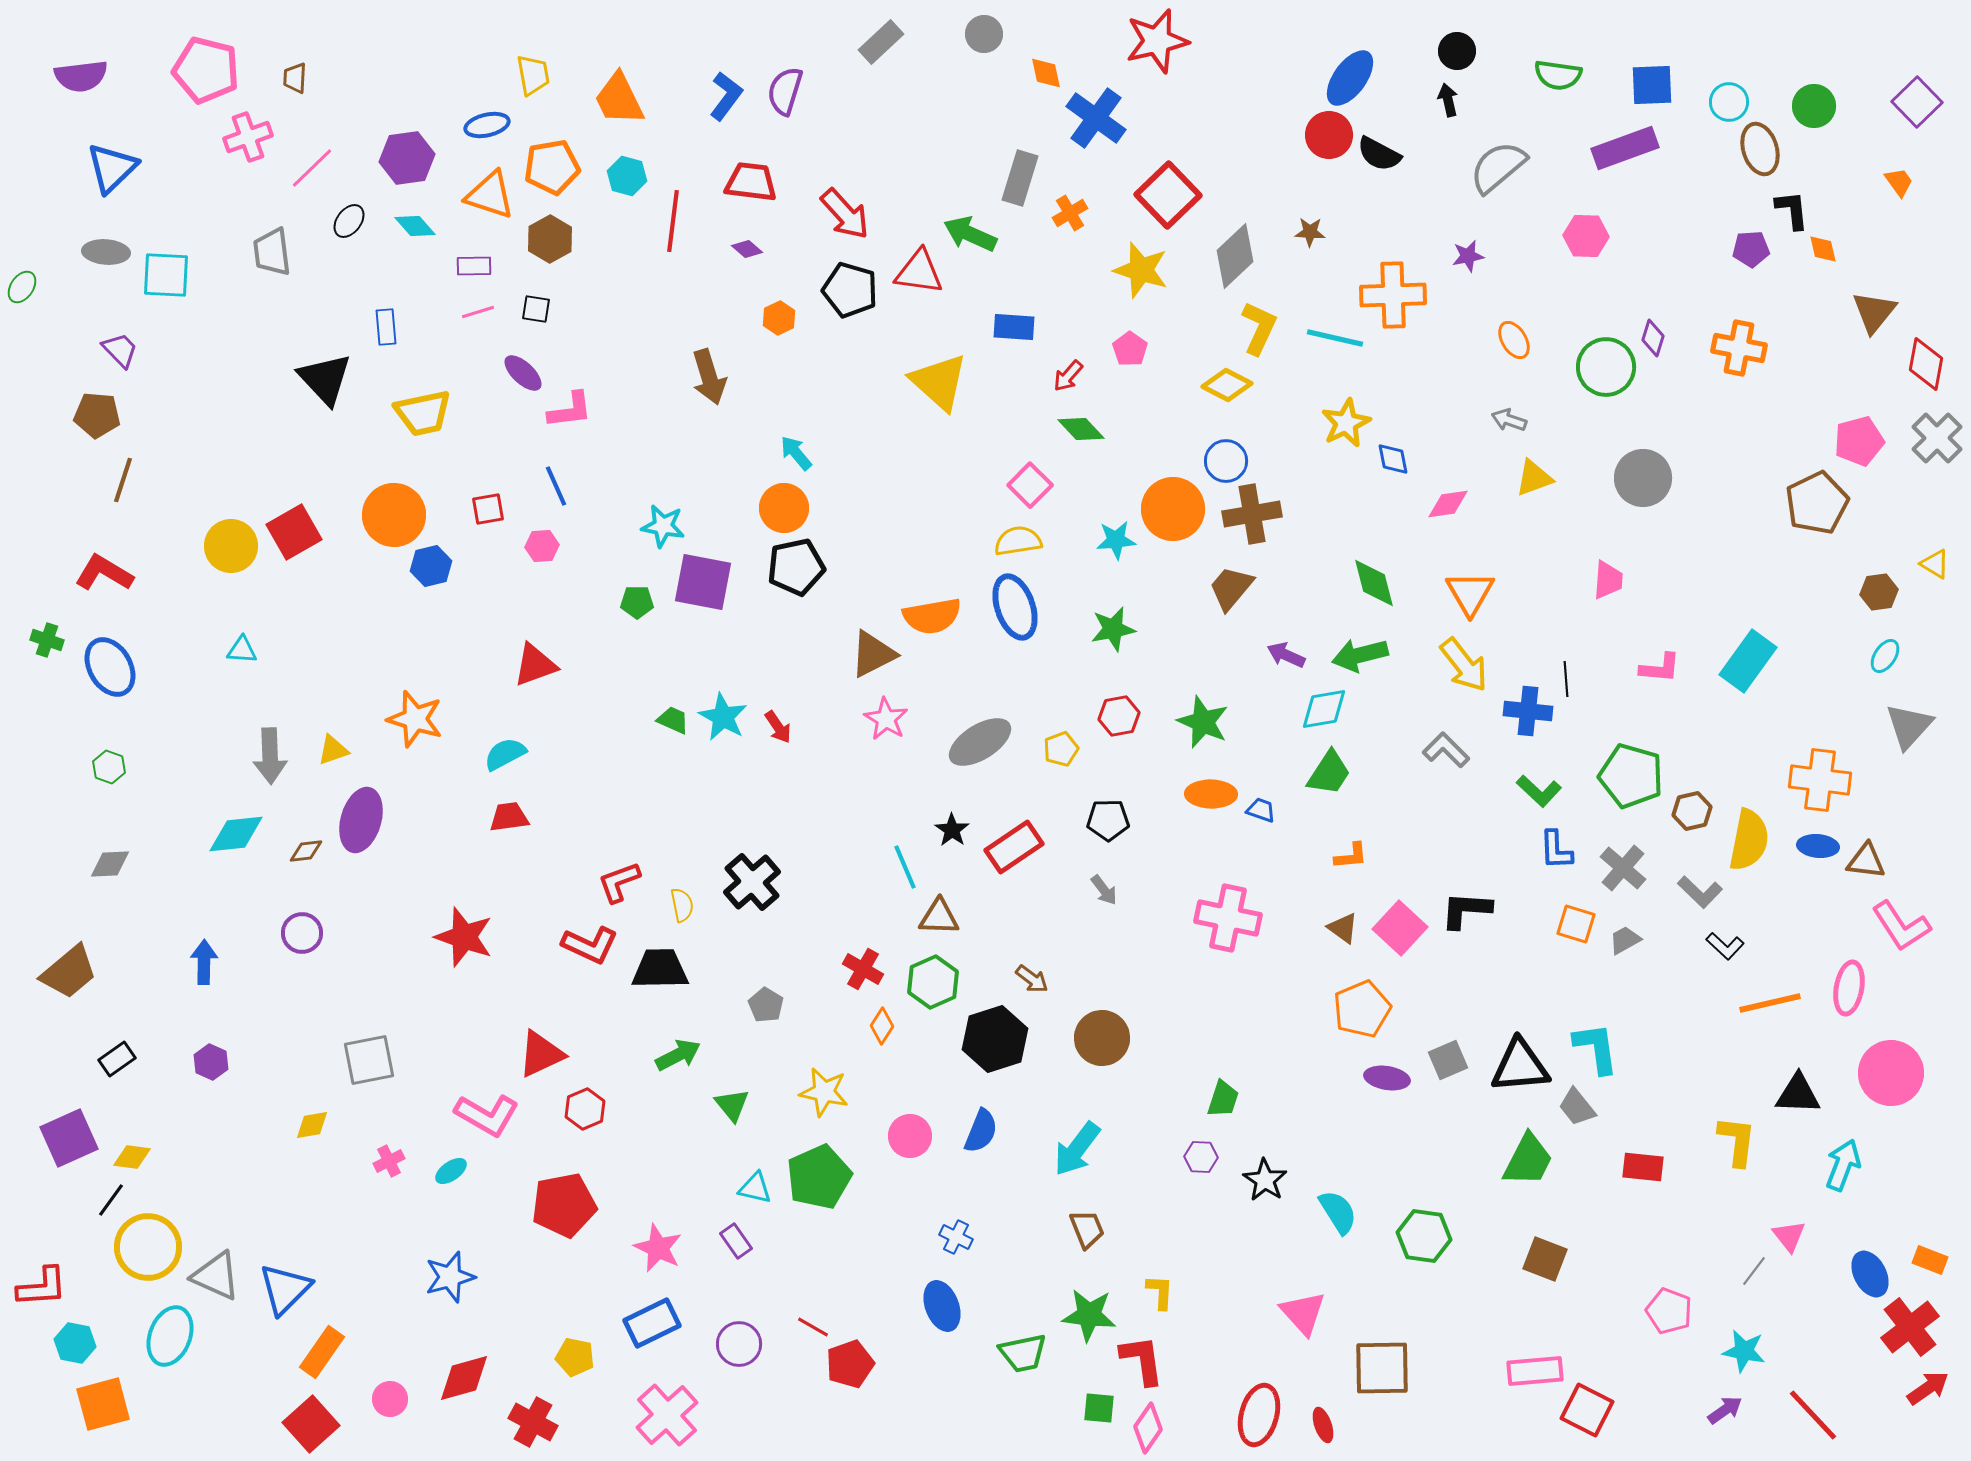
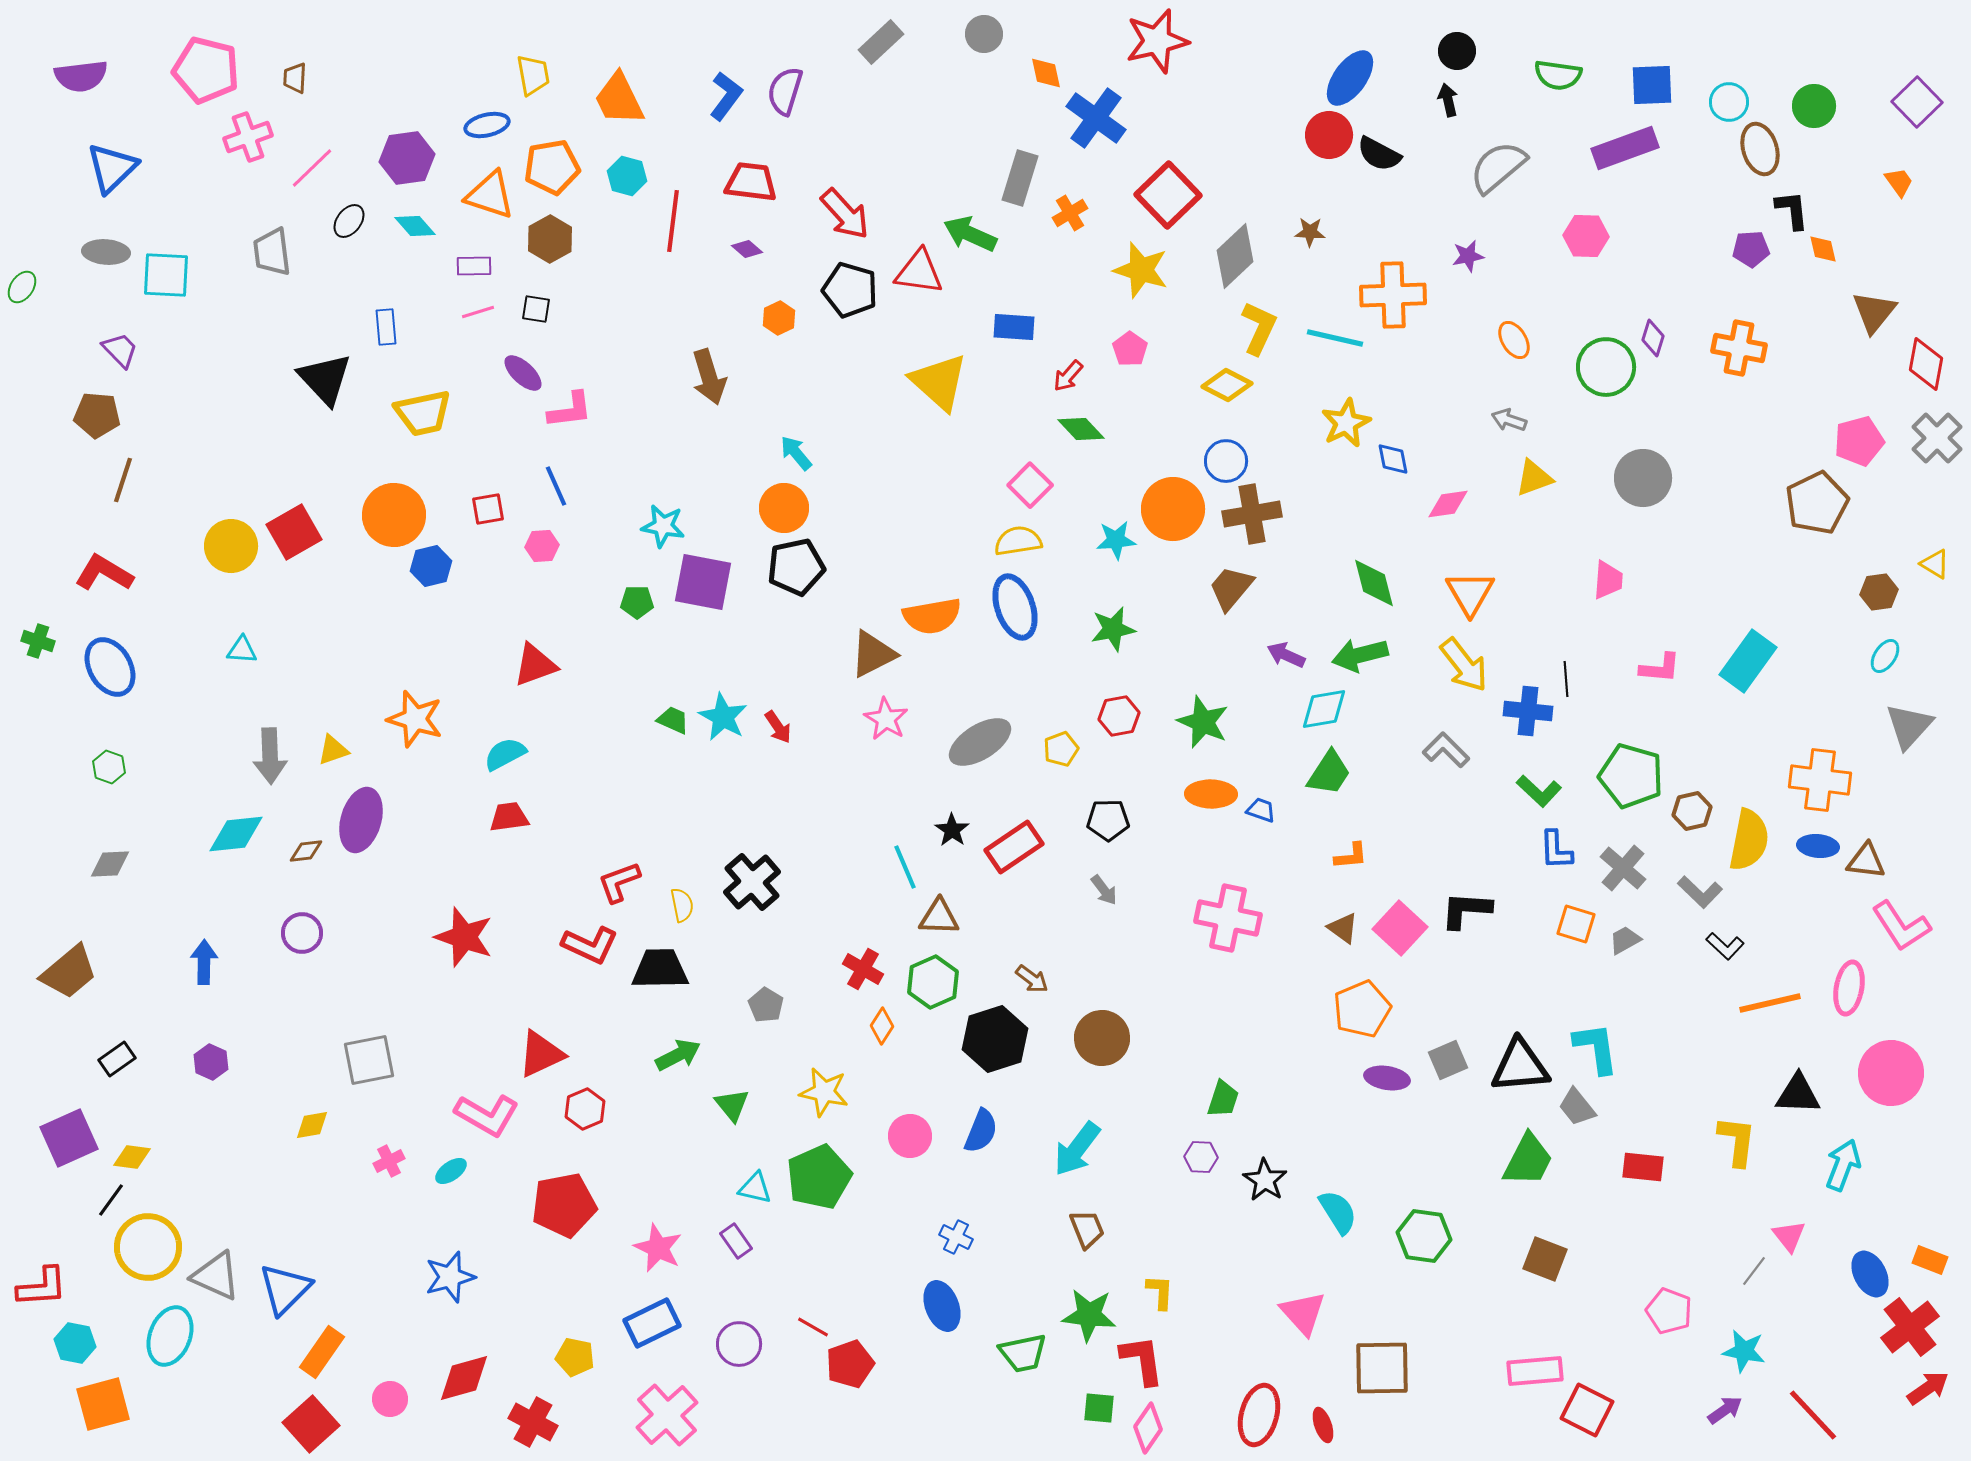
green cross at (47, 640): moved 9 px left, 1 px down
